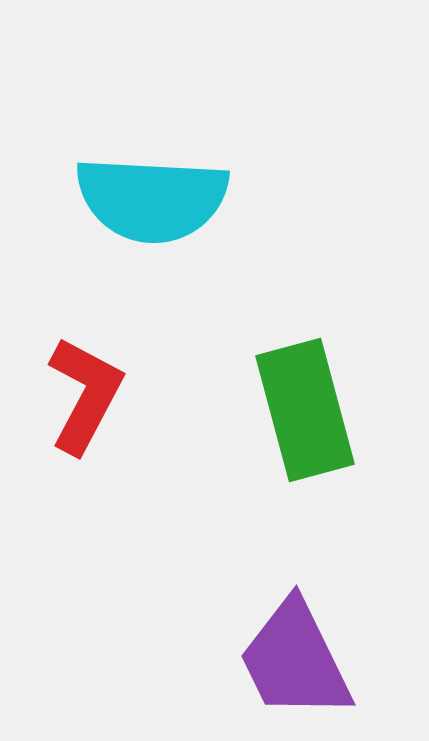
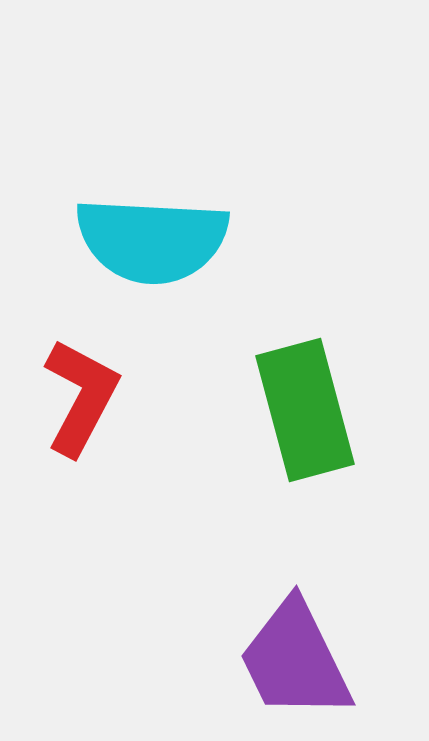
cyan semicircle: moved 41 px down
red L-shape: moved 4 px left, 2 px down
